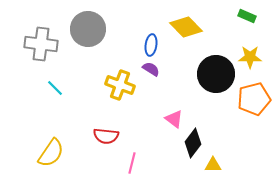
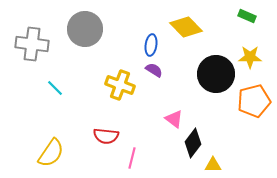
gray circle: moved 3 px left
gray cross: moved 9 px left
purple semicircle: moved 3 px right, 1 px down
orange pentagon: moved 2 px down
pink line: moved 5 px up
